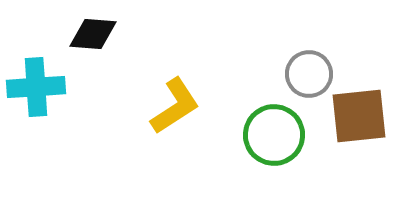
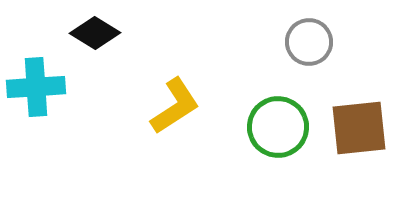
black diamond: moved 2 px right, 1 px up; rotated 27 degrees clockwise
gray circle: moved 32 px up
brown square: moved 12 px down
green circle: moved 4 px right, 8 px up
